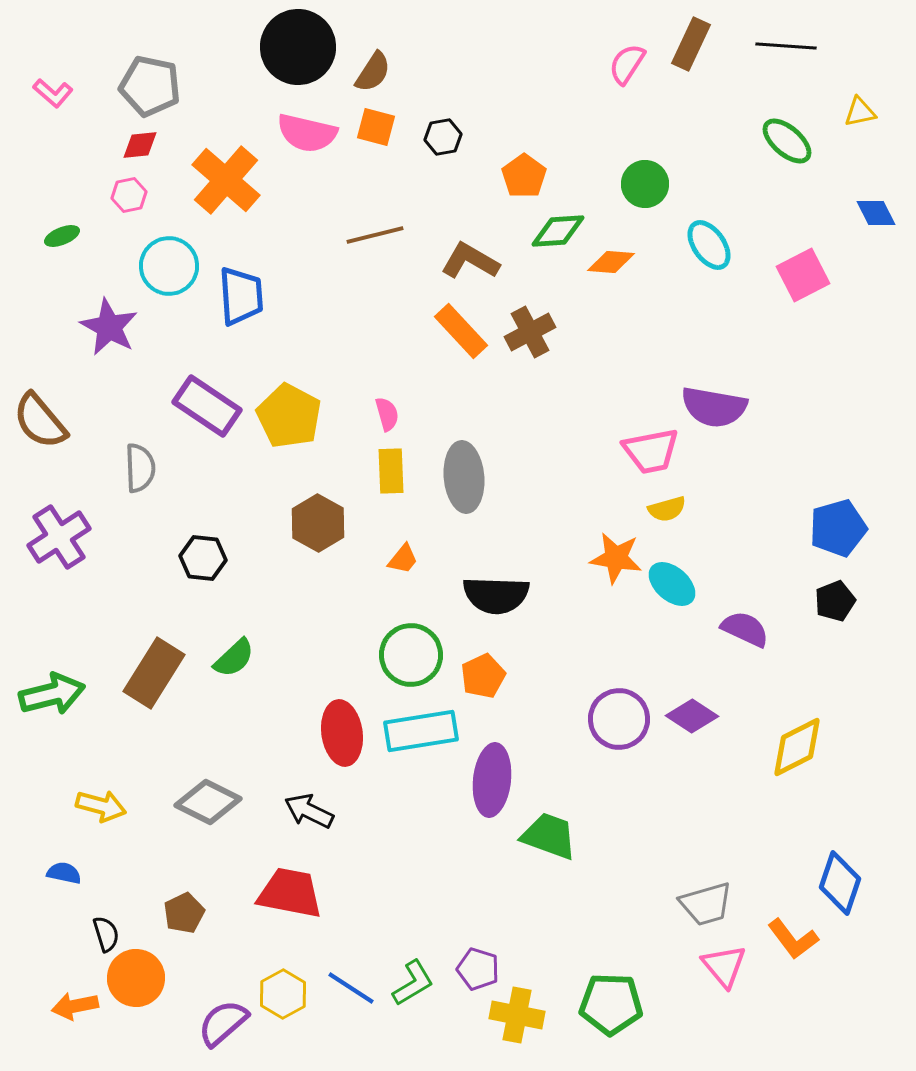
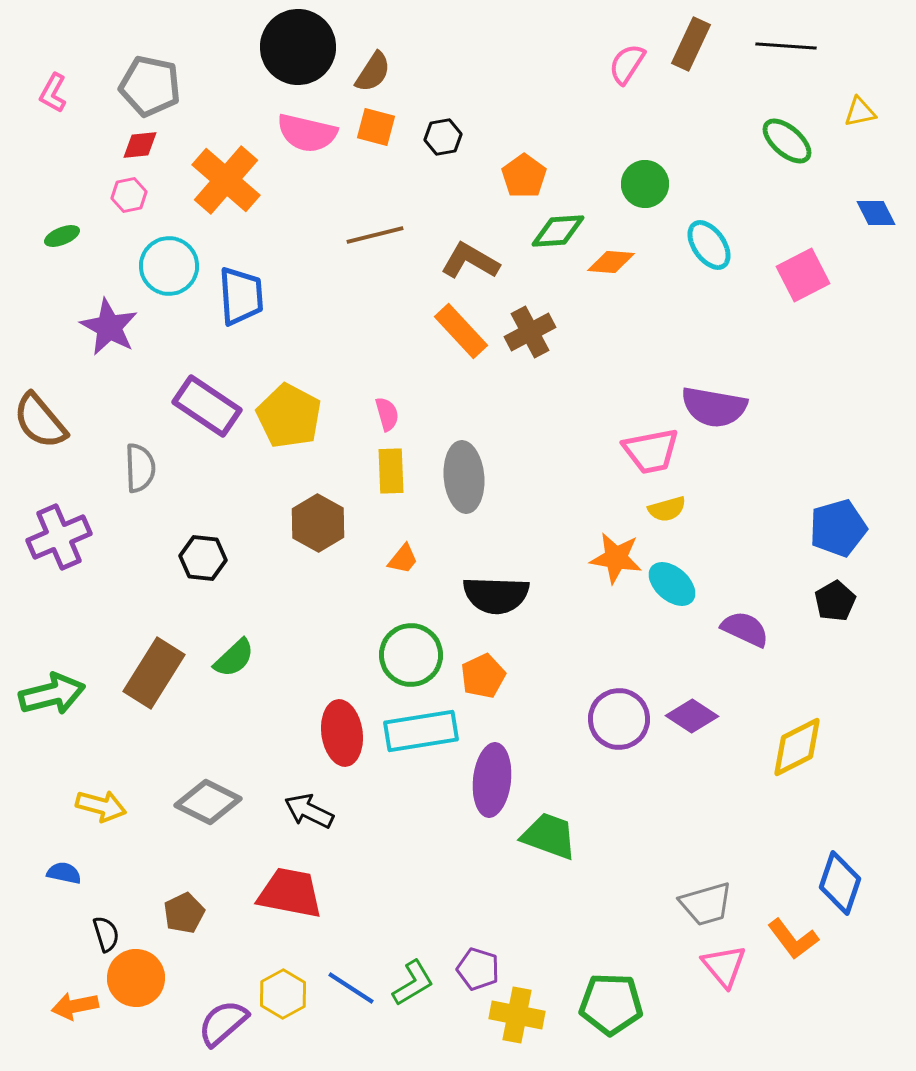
pink L-shape at (53, 93): rotated 78 degrees clockwise
purple cross at (59, 537): rotated 10 degrees clockwise
black pentagon at (835, 601): rotated 9 degrees counterclockwise
